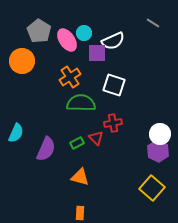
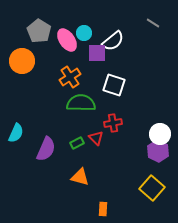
white semicircle: rotated 15 degrees counterclockwise
orange rectangle: moved 23 px right, 4 px up
